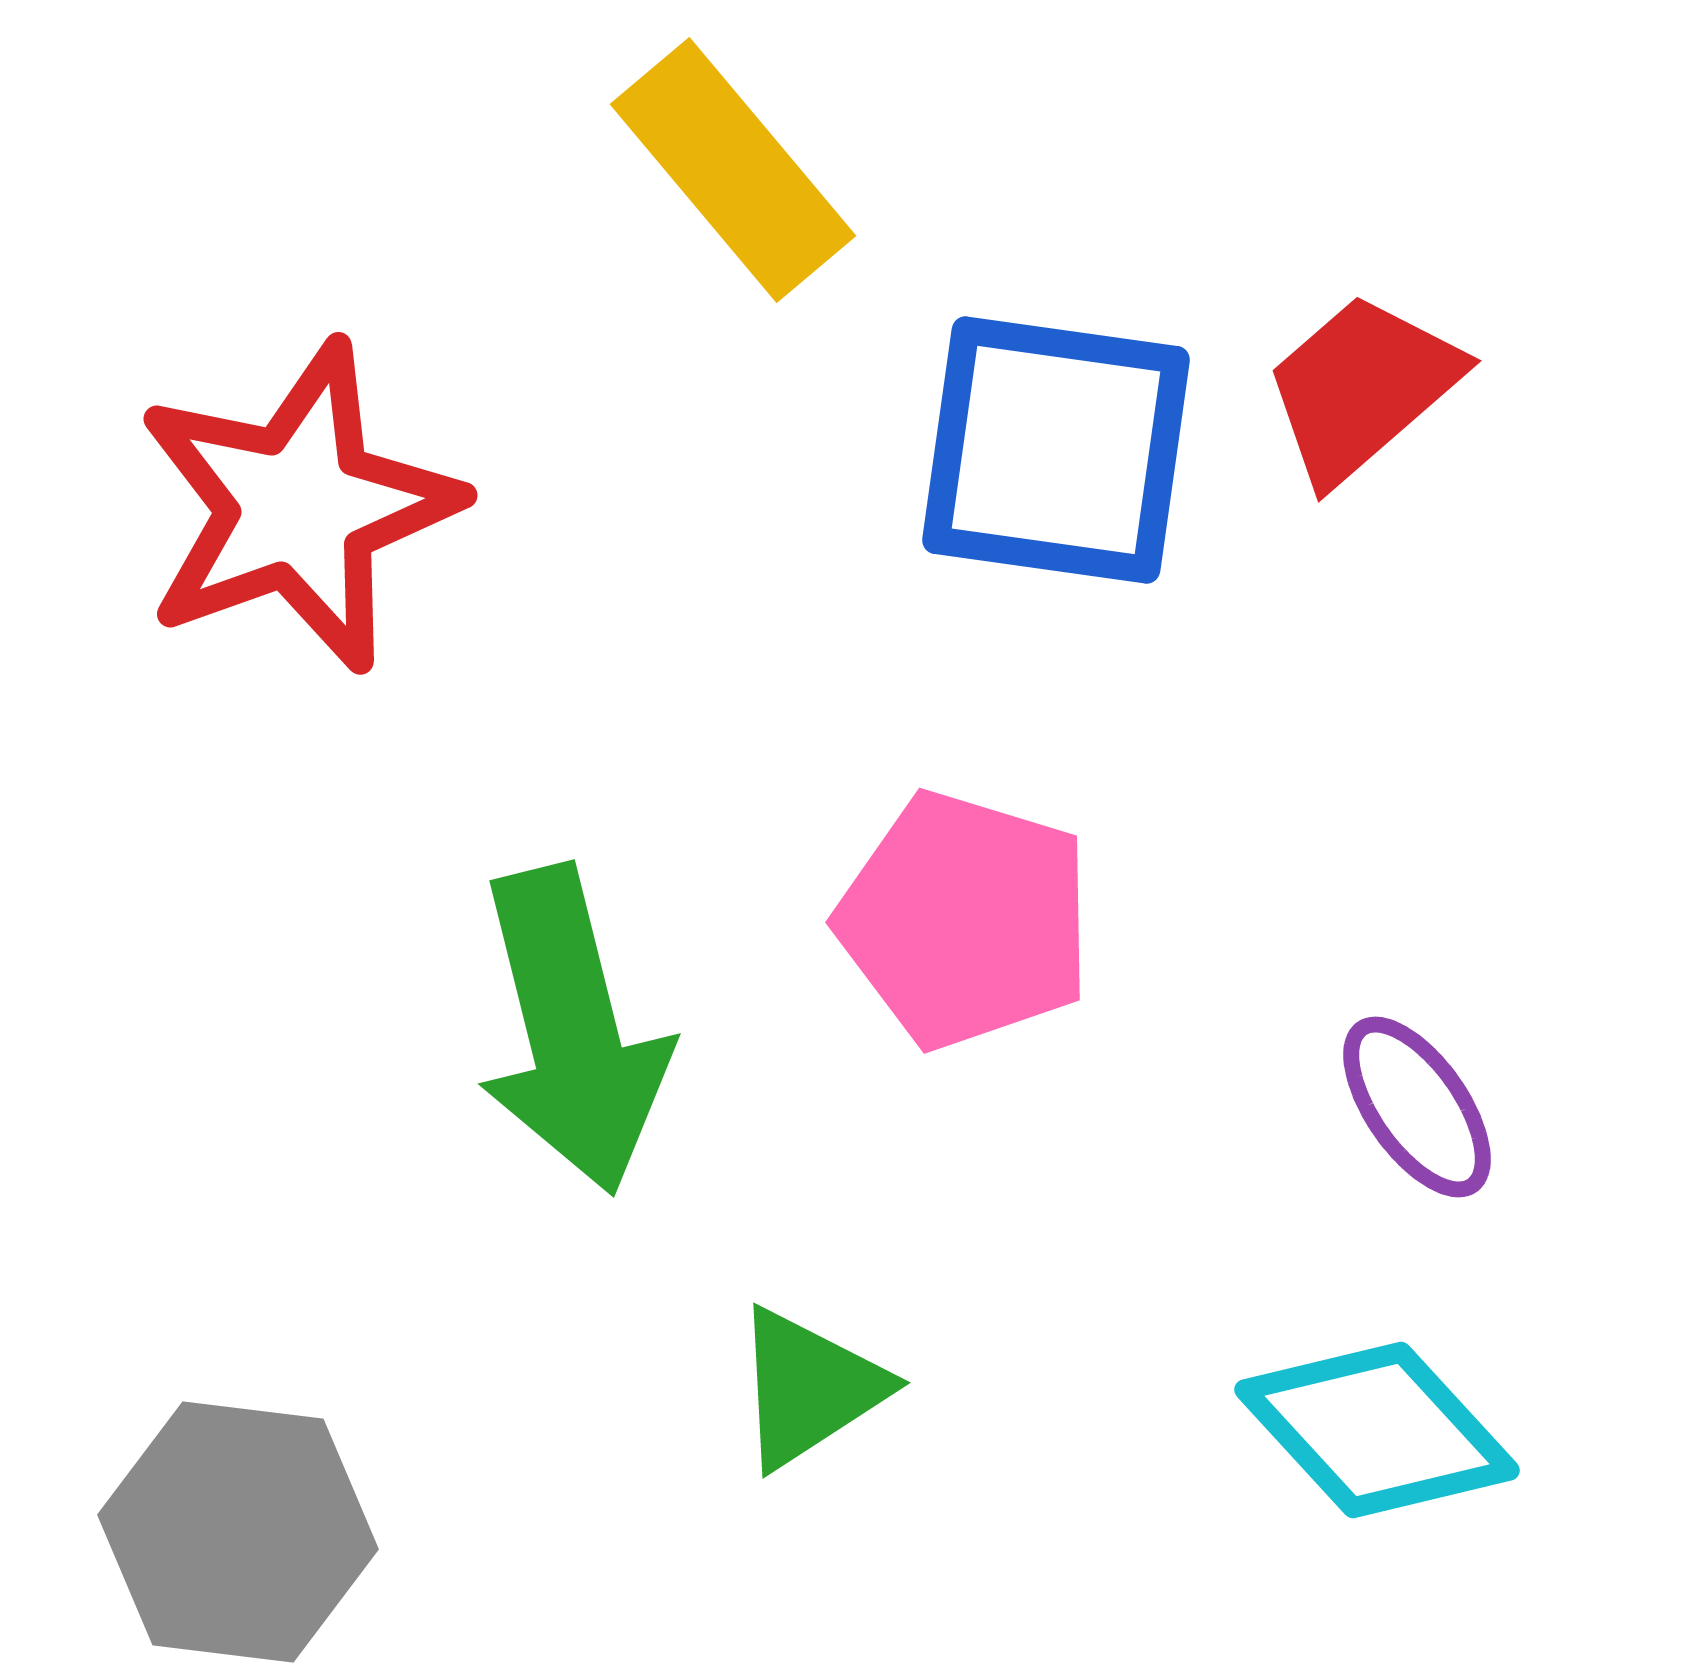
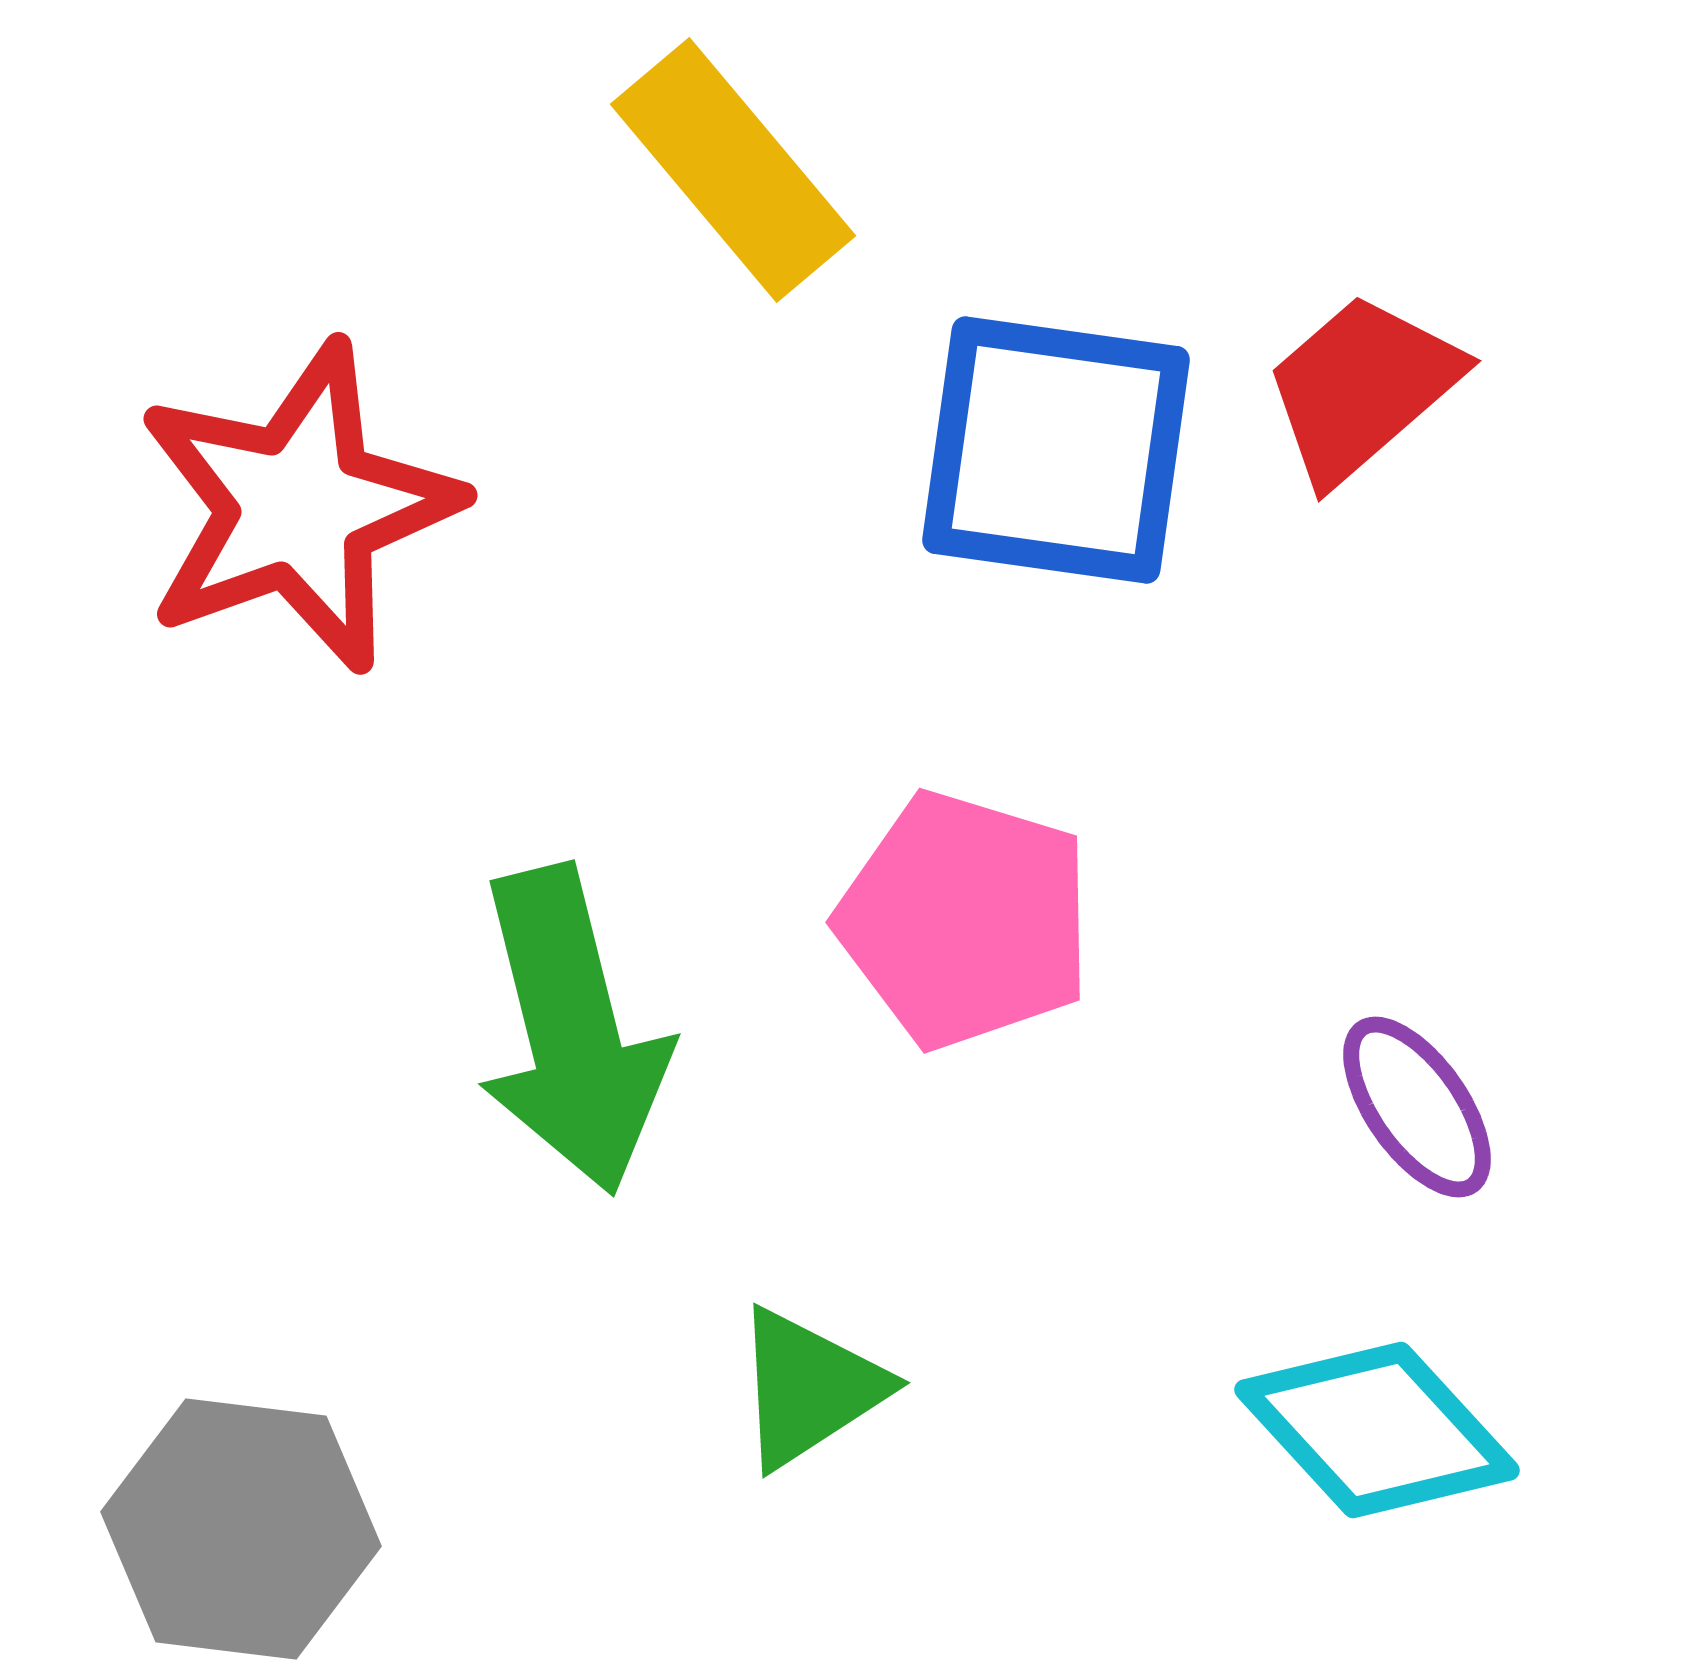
gray hexagon: moved 3 px right, 3 px up
